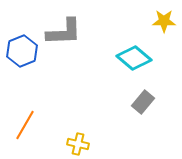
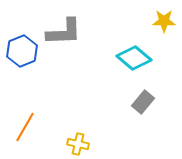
orange line: moved 2 px down
